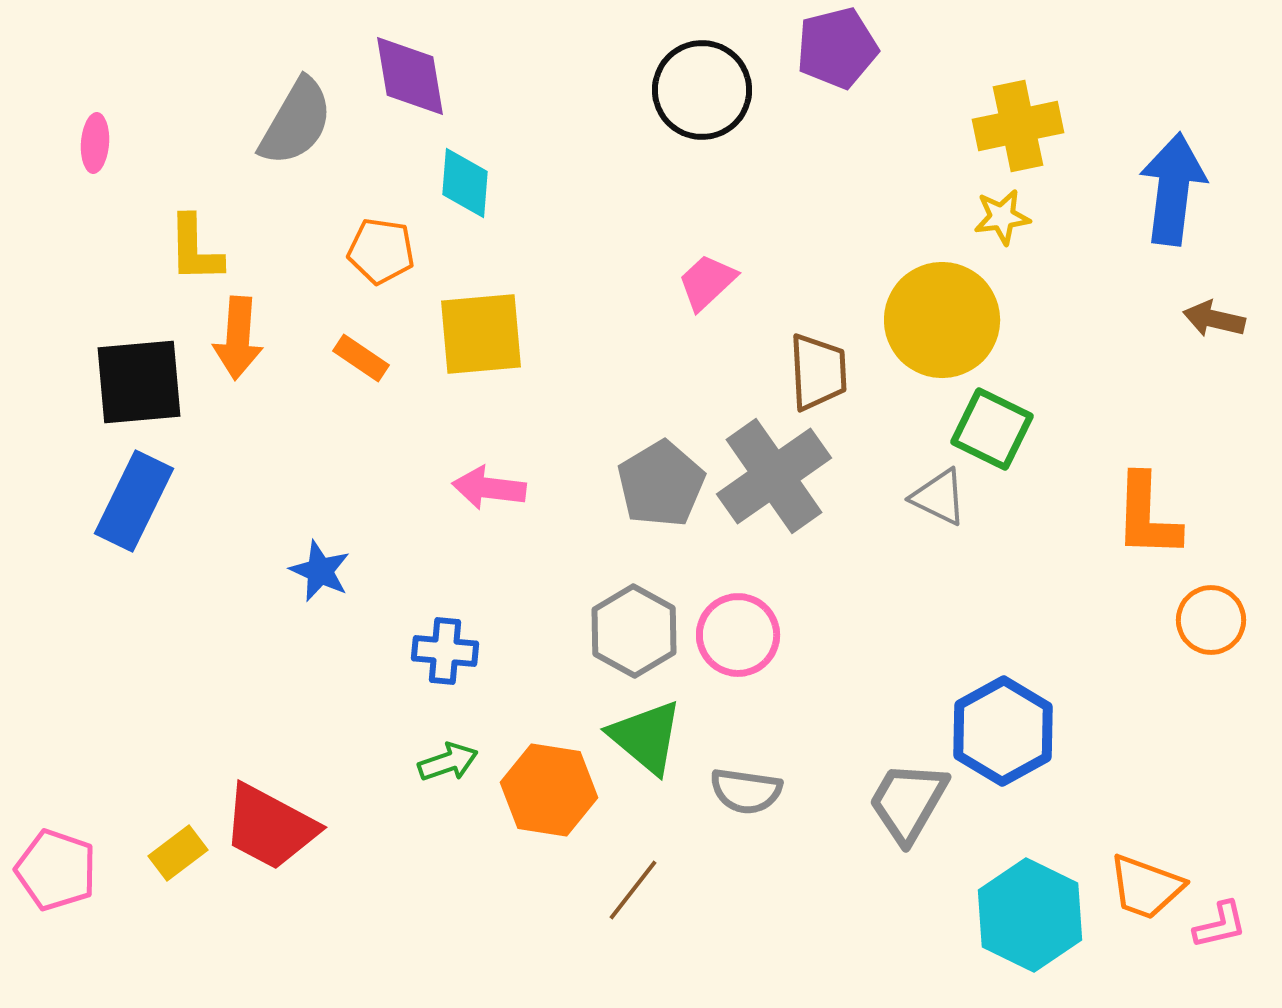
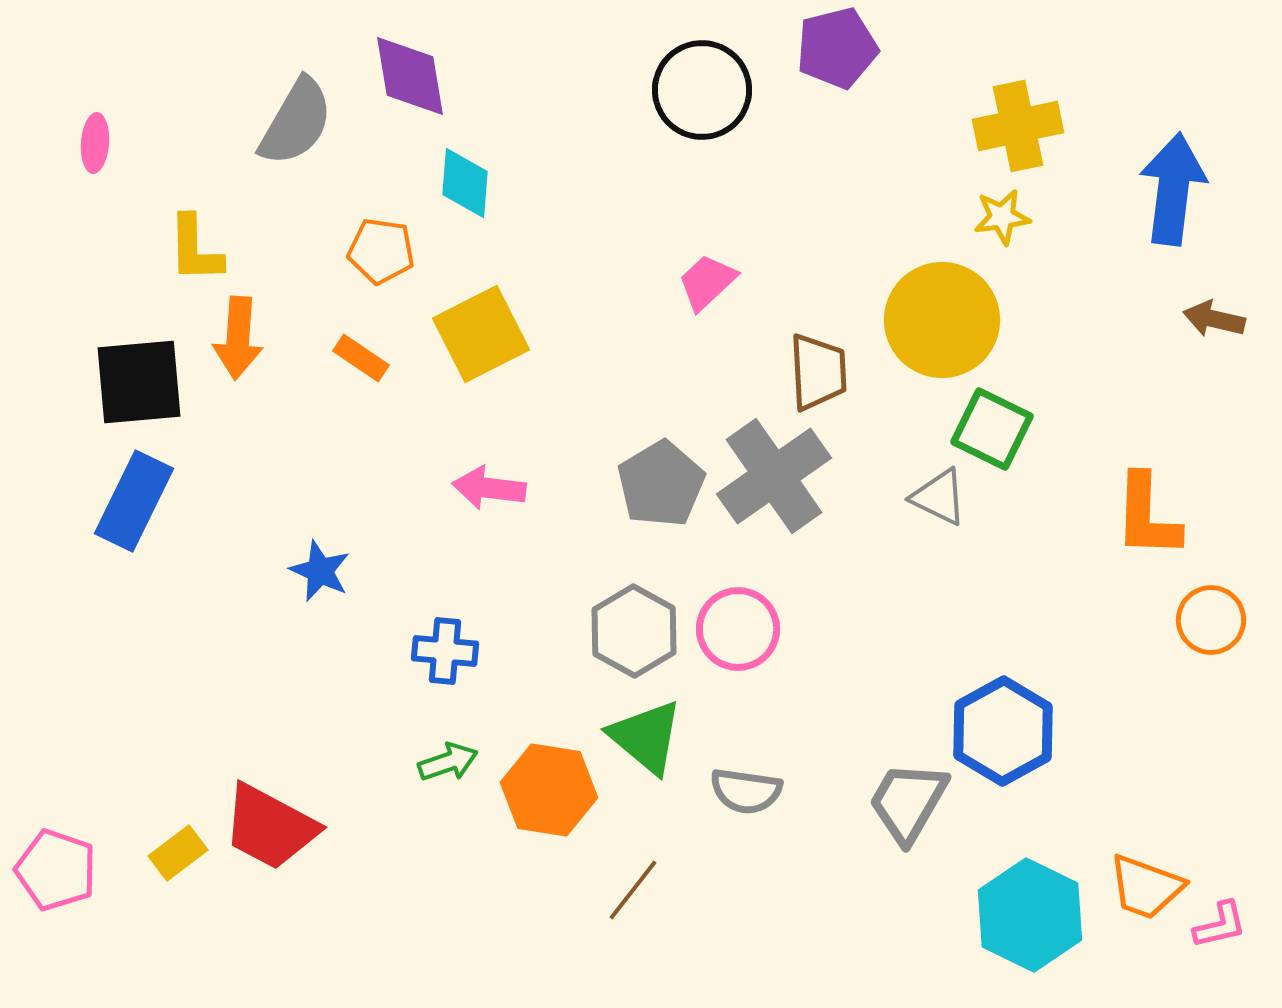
yellow square at (481, 334): rotated 22 degrees counterclockwise
pink circle at (738, 635): moved 6 px up
